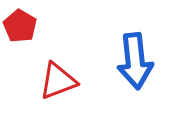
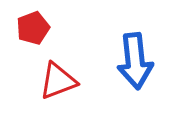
red pentagon: moved 13 px right, 2 px down; rotated 20 degrees clockwise
